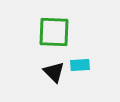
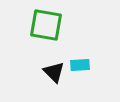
green square: moved 8 px left, 7 px up; rotated 8 degrees clockwise
